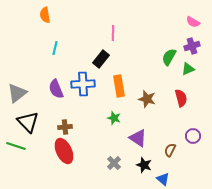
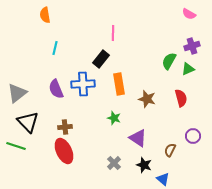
pink semicircle: moved 4 px left, 8 px up
green semicircle: moved 4 px down
orange rectangle: moved 2 px up
